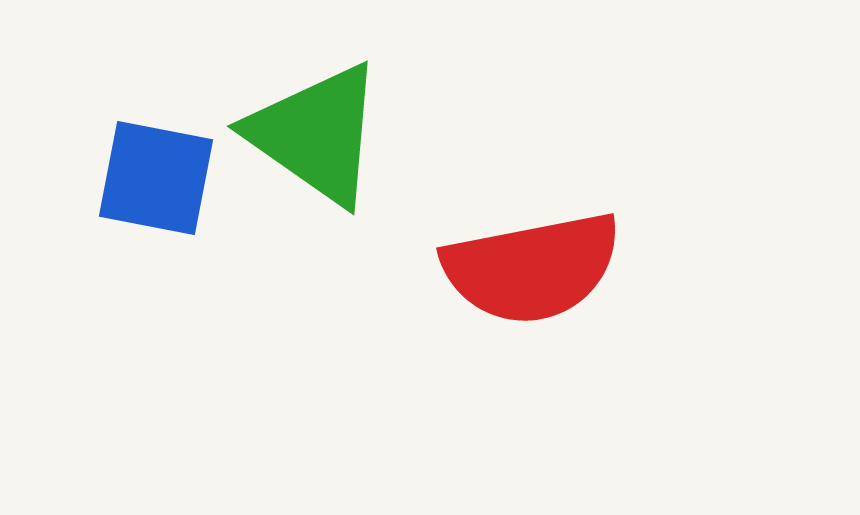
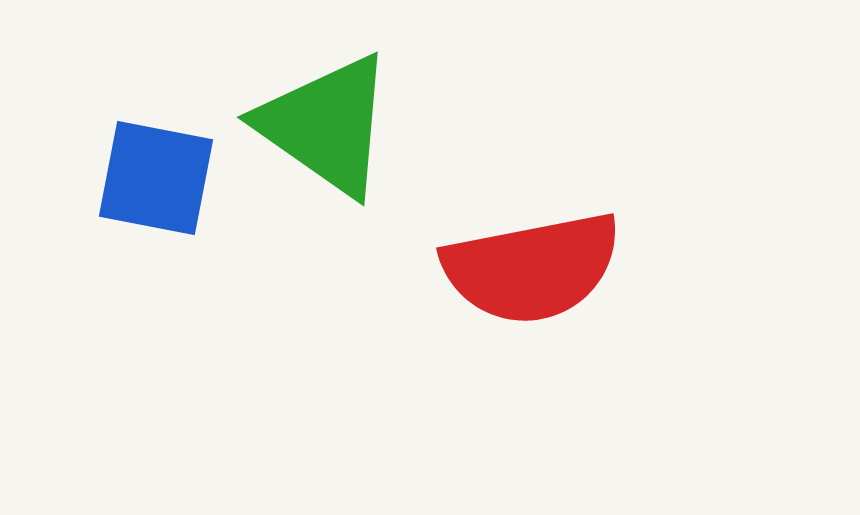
green triangle: moved 10 px right, 9 px up
